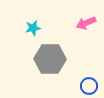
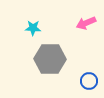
cyan star: rotated 14 degrees clockwise
blue circle: moved 5 px up
